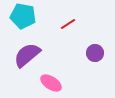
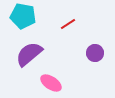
purple semicircle: moved 2 px right, 1 px up
